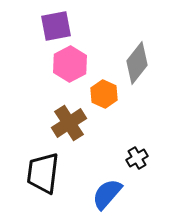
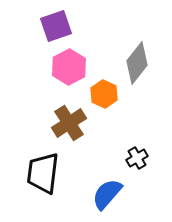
purple square: rotated 8 degrees counterclockwise
pink hexagon: moved 1 px left, 3 px down
